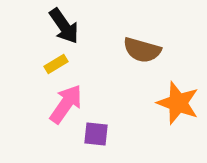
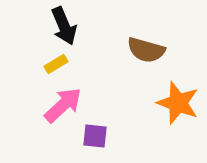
black arrow: rotated 12 degrees clockwise
brown semicircle: moved 4 px right
pink arrow: moved 3 px left, 1 px down; rotated 12 degrees clockwise
purple square: moved 1 px left, 2 px down
